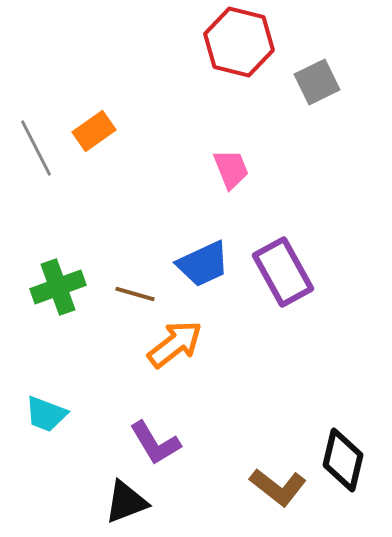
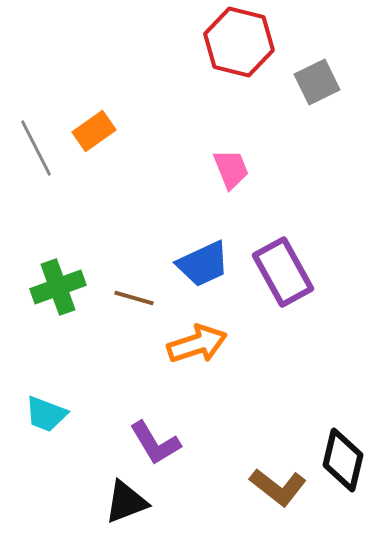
brown line: moved 1 px left, 4 px down
orange arrow: moved 22 px right; rotated 20 degrees clockwise
